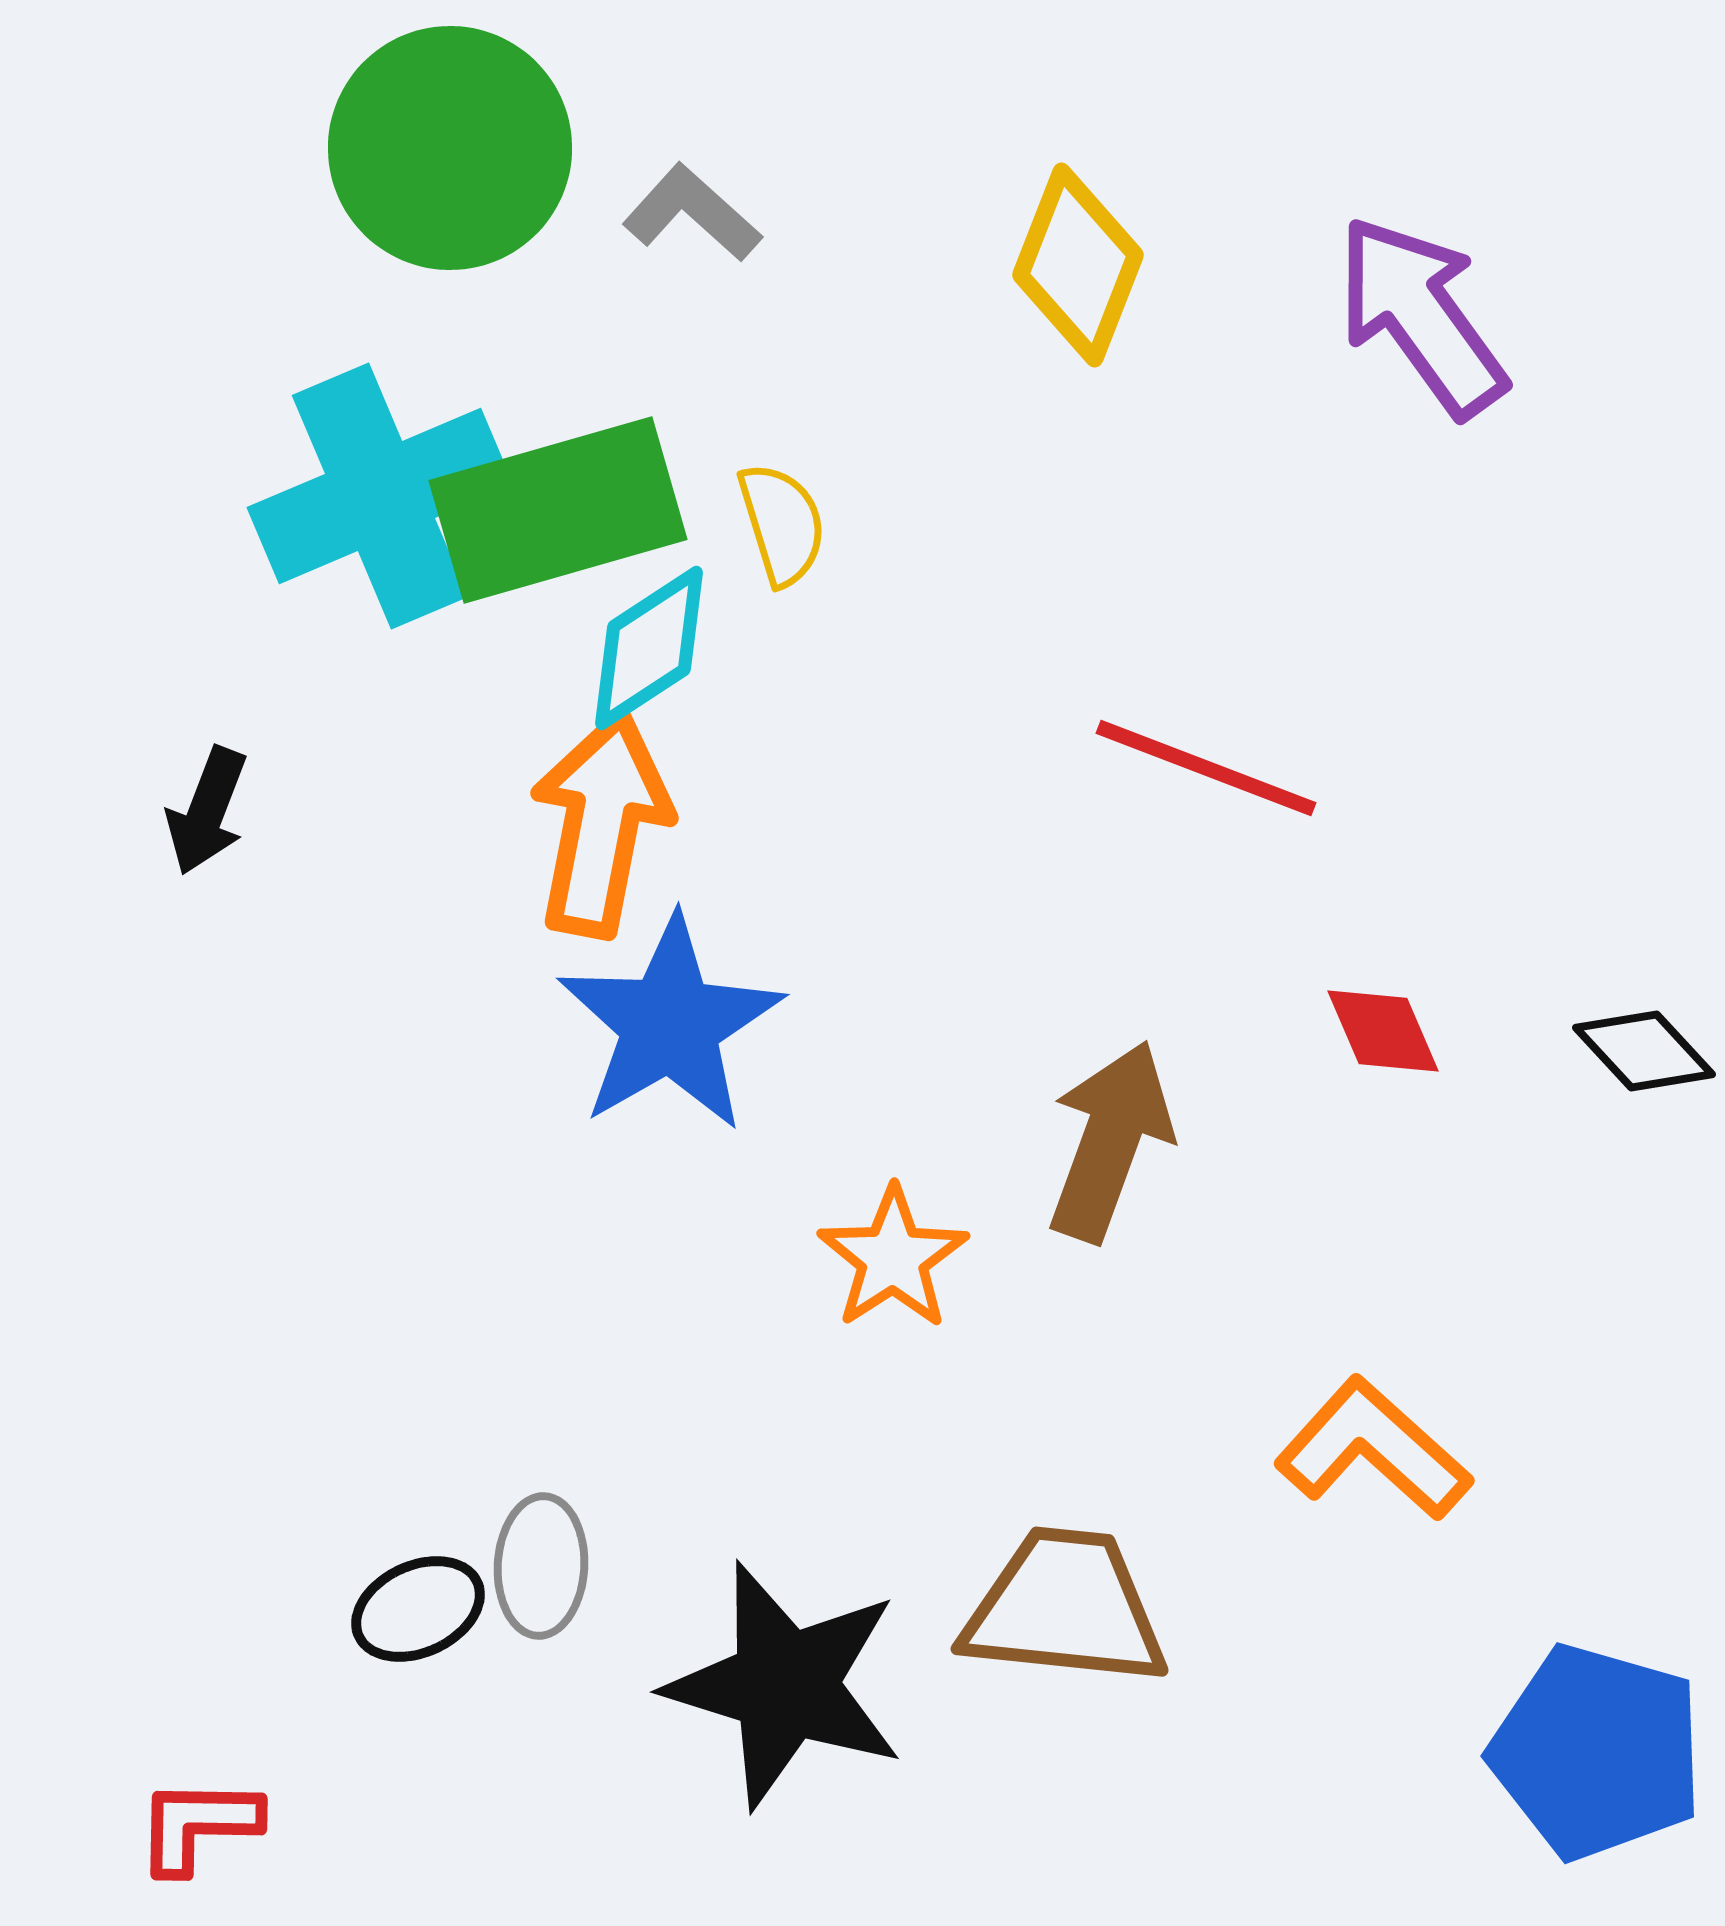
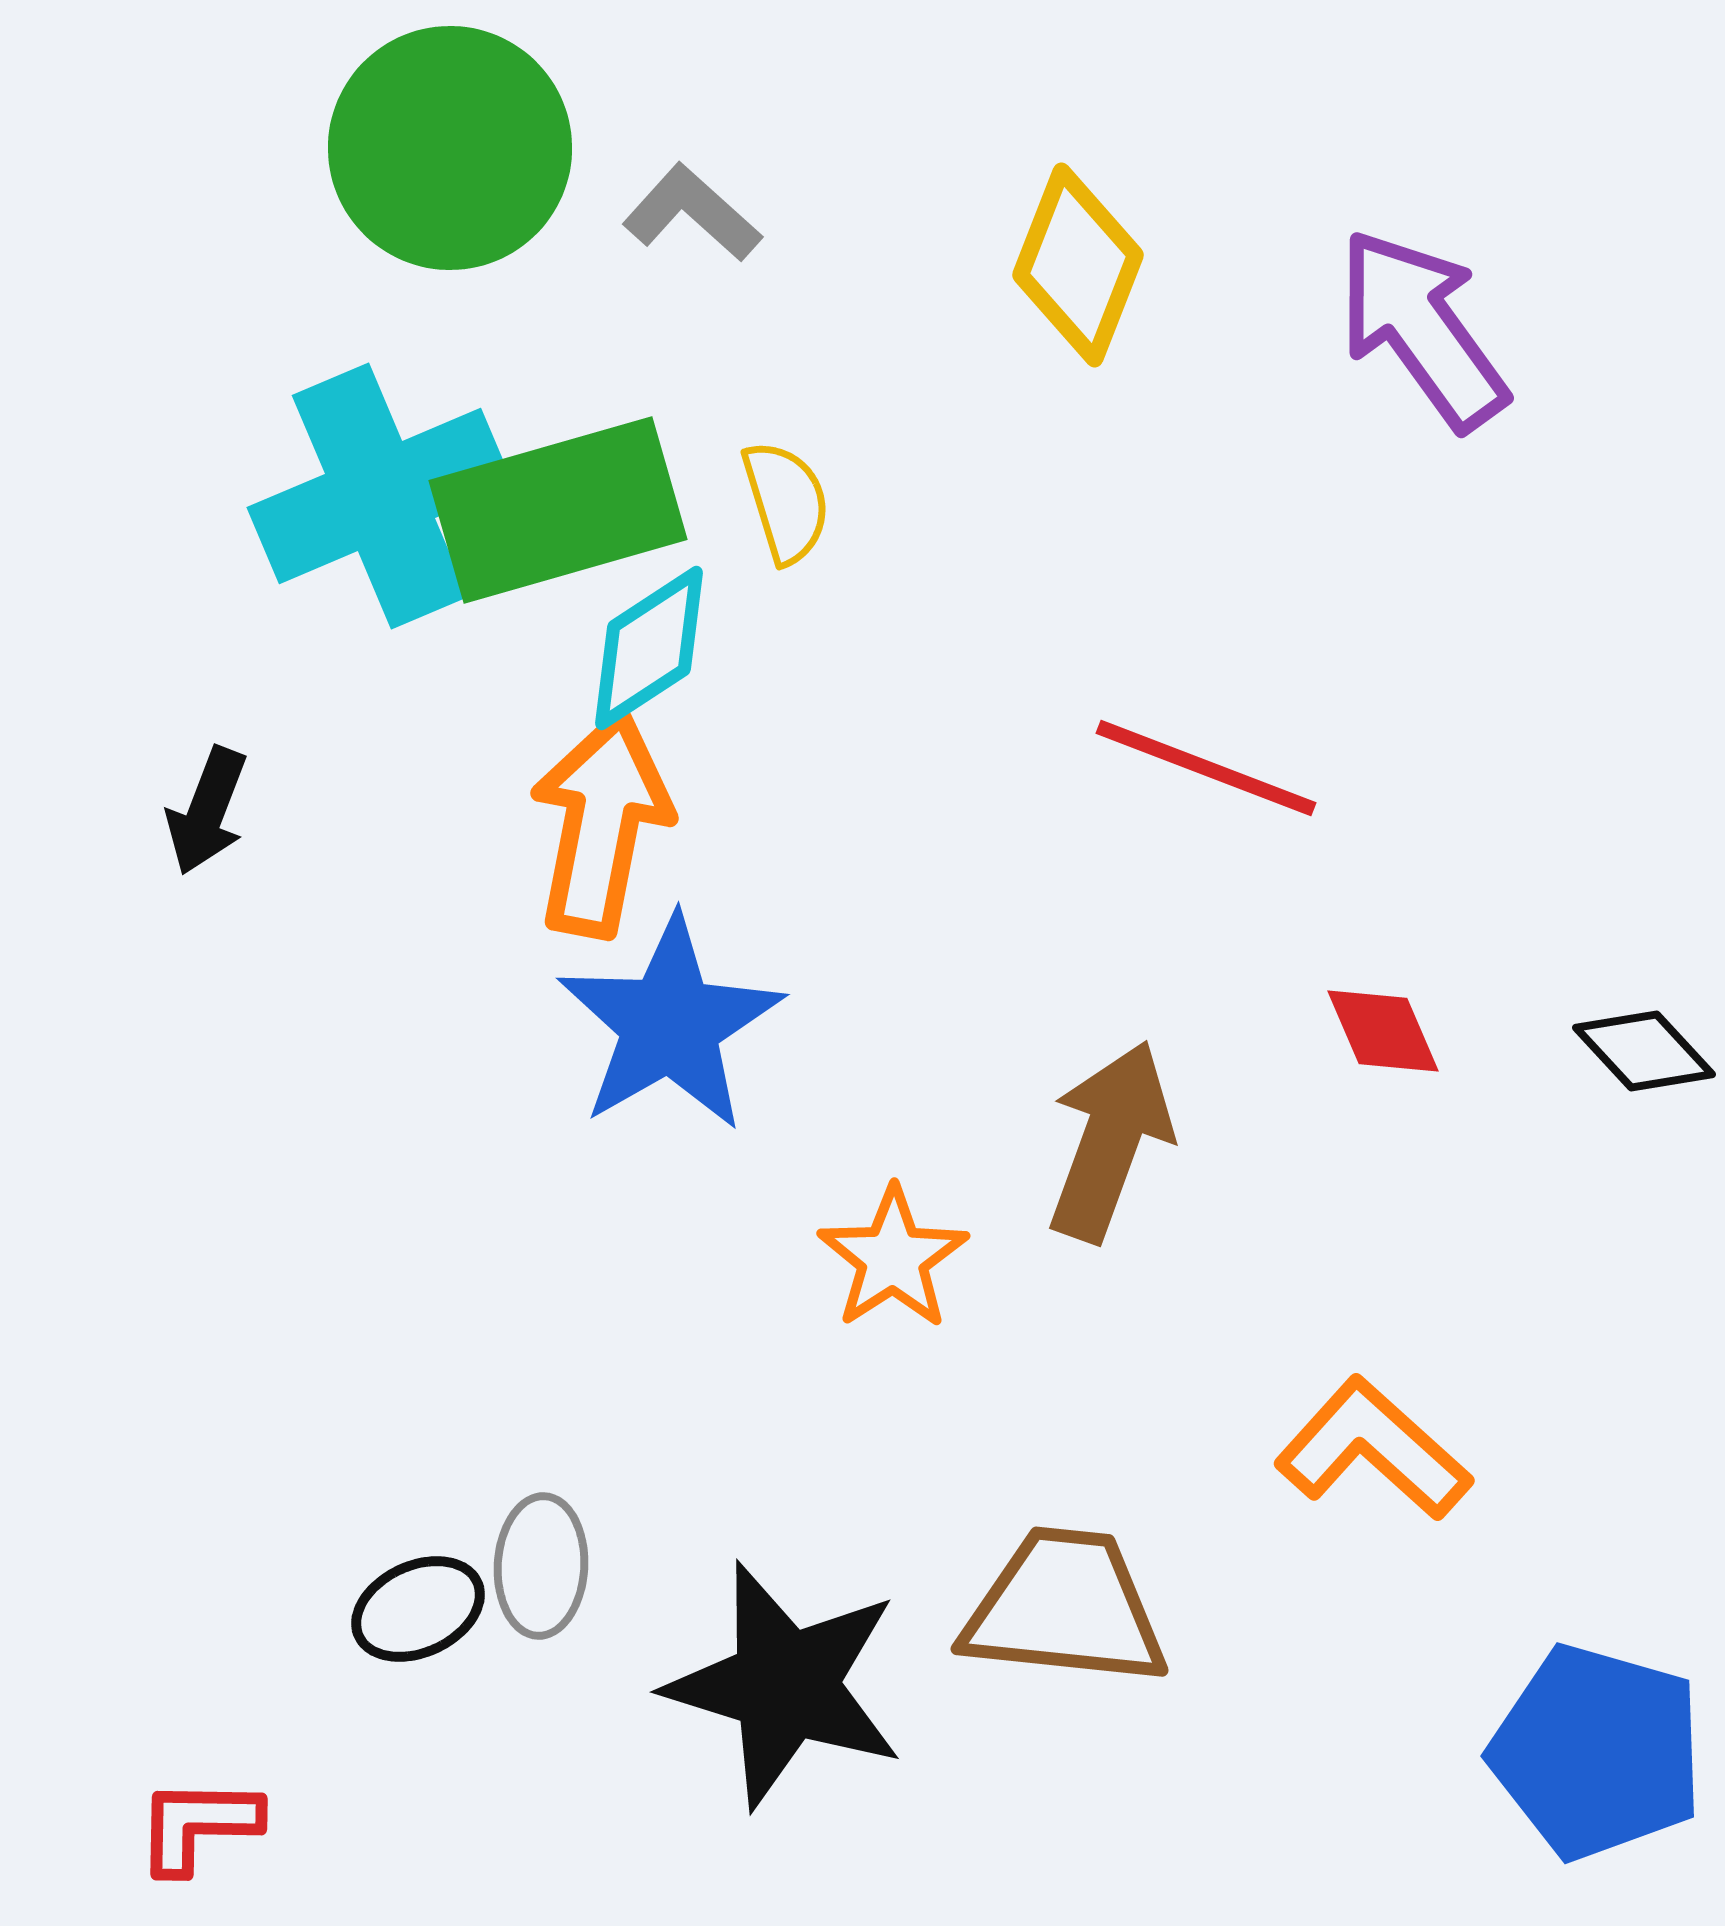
purple arrow: moved 1 px right, 13 px down
yellow semicircle: moved 4 px right, 22 px up
